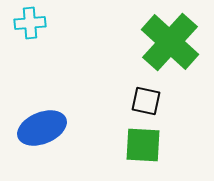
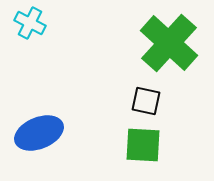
cyan cross: rotated 32 degrees clockwise
green cross: moved 1 px left, 1 px down
blue ellipse: moved 3 px left, 5 px down
